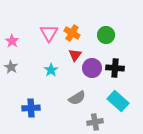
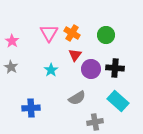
purple circle: moved 1 px left, 1 px down
